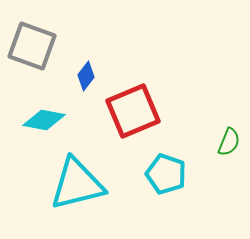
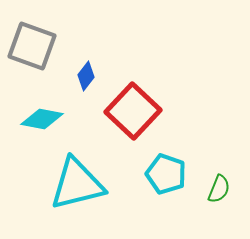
red square: rotated 24 degrees counterclockwise
cyan diamond: moved 2 px left, 1 px up
green semicircle: moved 10 px left, 47 px down
